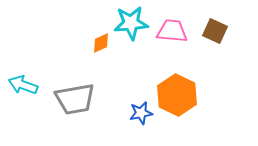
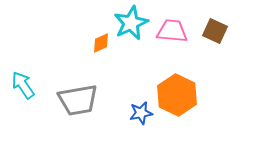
cyan star: rotated 20 degrees counterclockwise
cyan arrow: rotated 36 degrees clockwise
gray trapezoid: moved 3 px right, 1 px down
